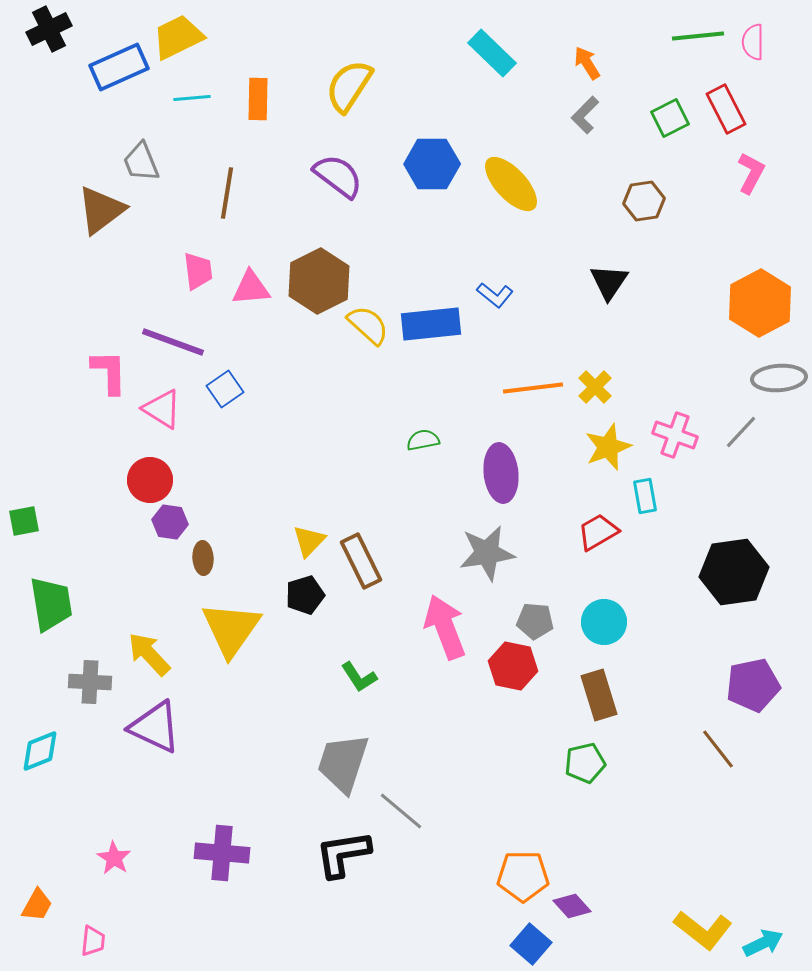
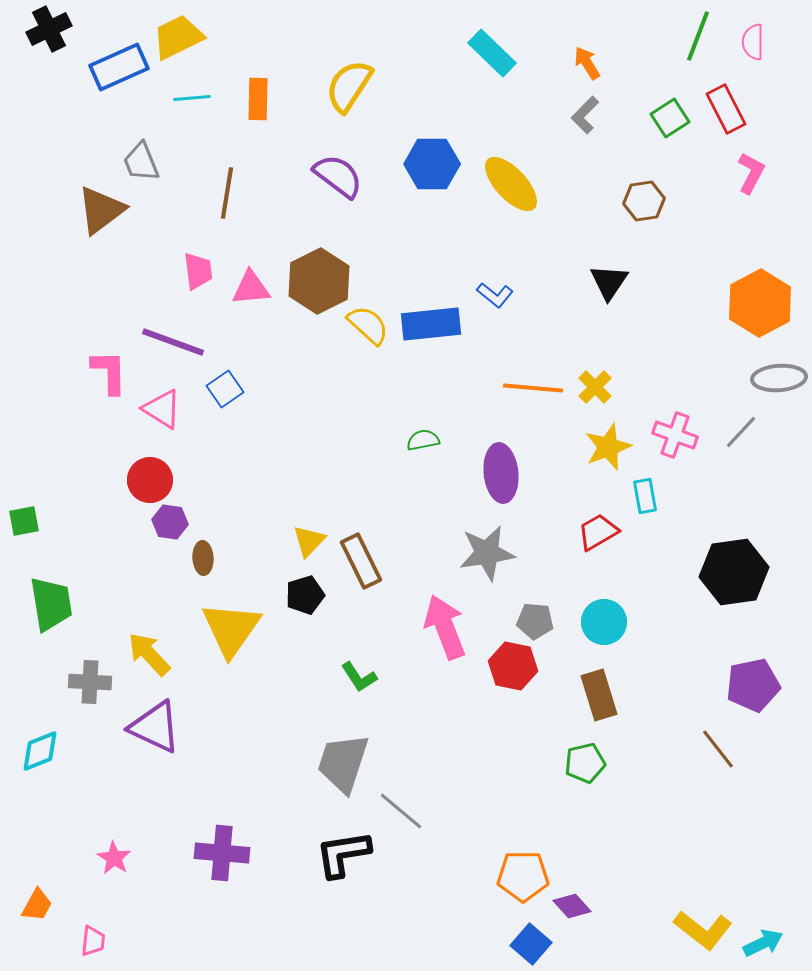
green line at (698, 36): rotated 63 degrees counterclockwise
green square at (670, 118): rotated 6 degrees counterclockwise
orange line at (533, 388): rotated 12 degrees clockwise
